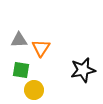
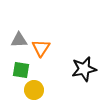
black star: moved 1 px right, 1 px up
